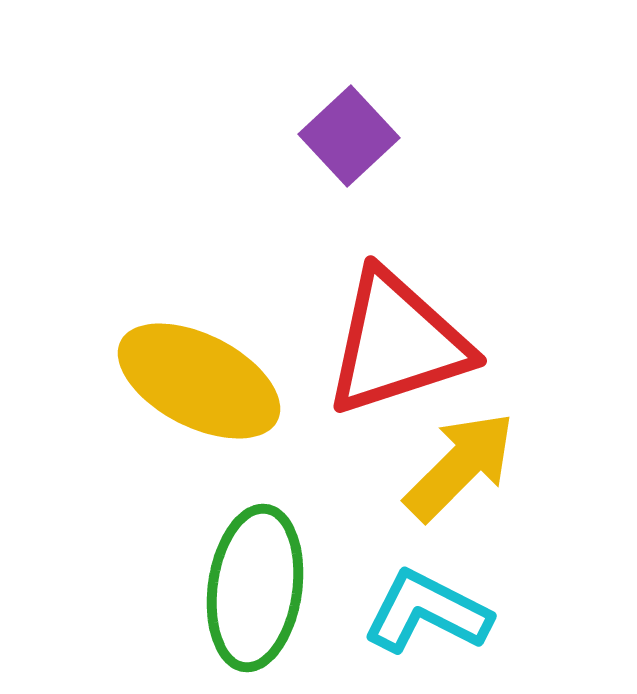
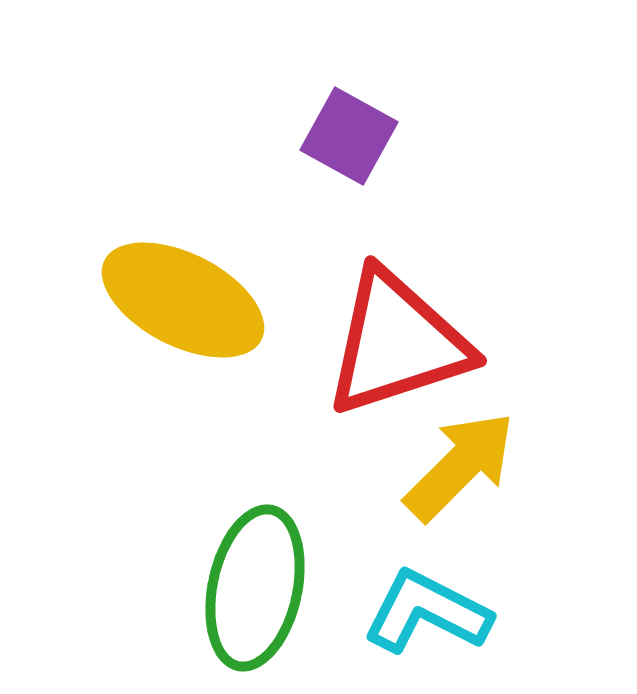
purple square: rotated 18 degrees counterclockwise
yellow ellipse: moved 16 px left, 81 px up
green ellipse: rotated 4 degrees clockwise
